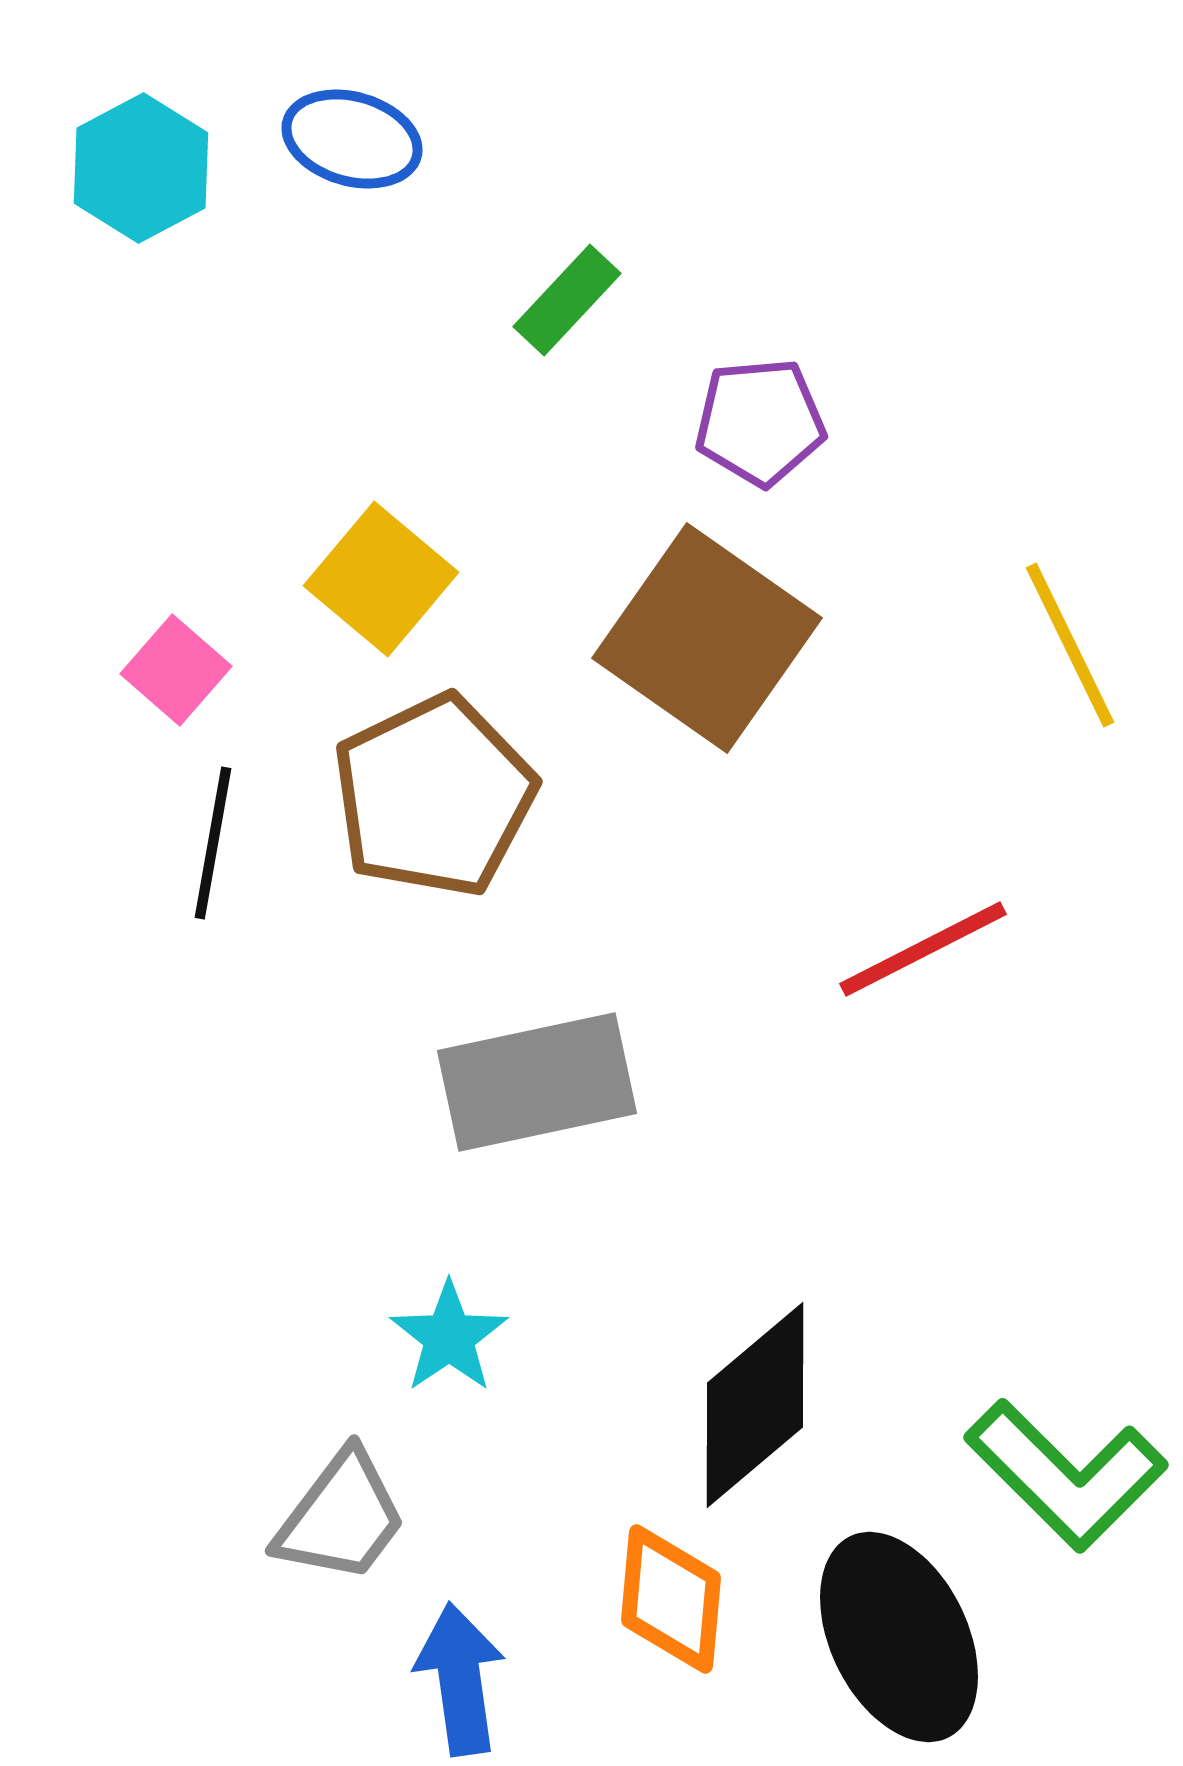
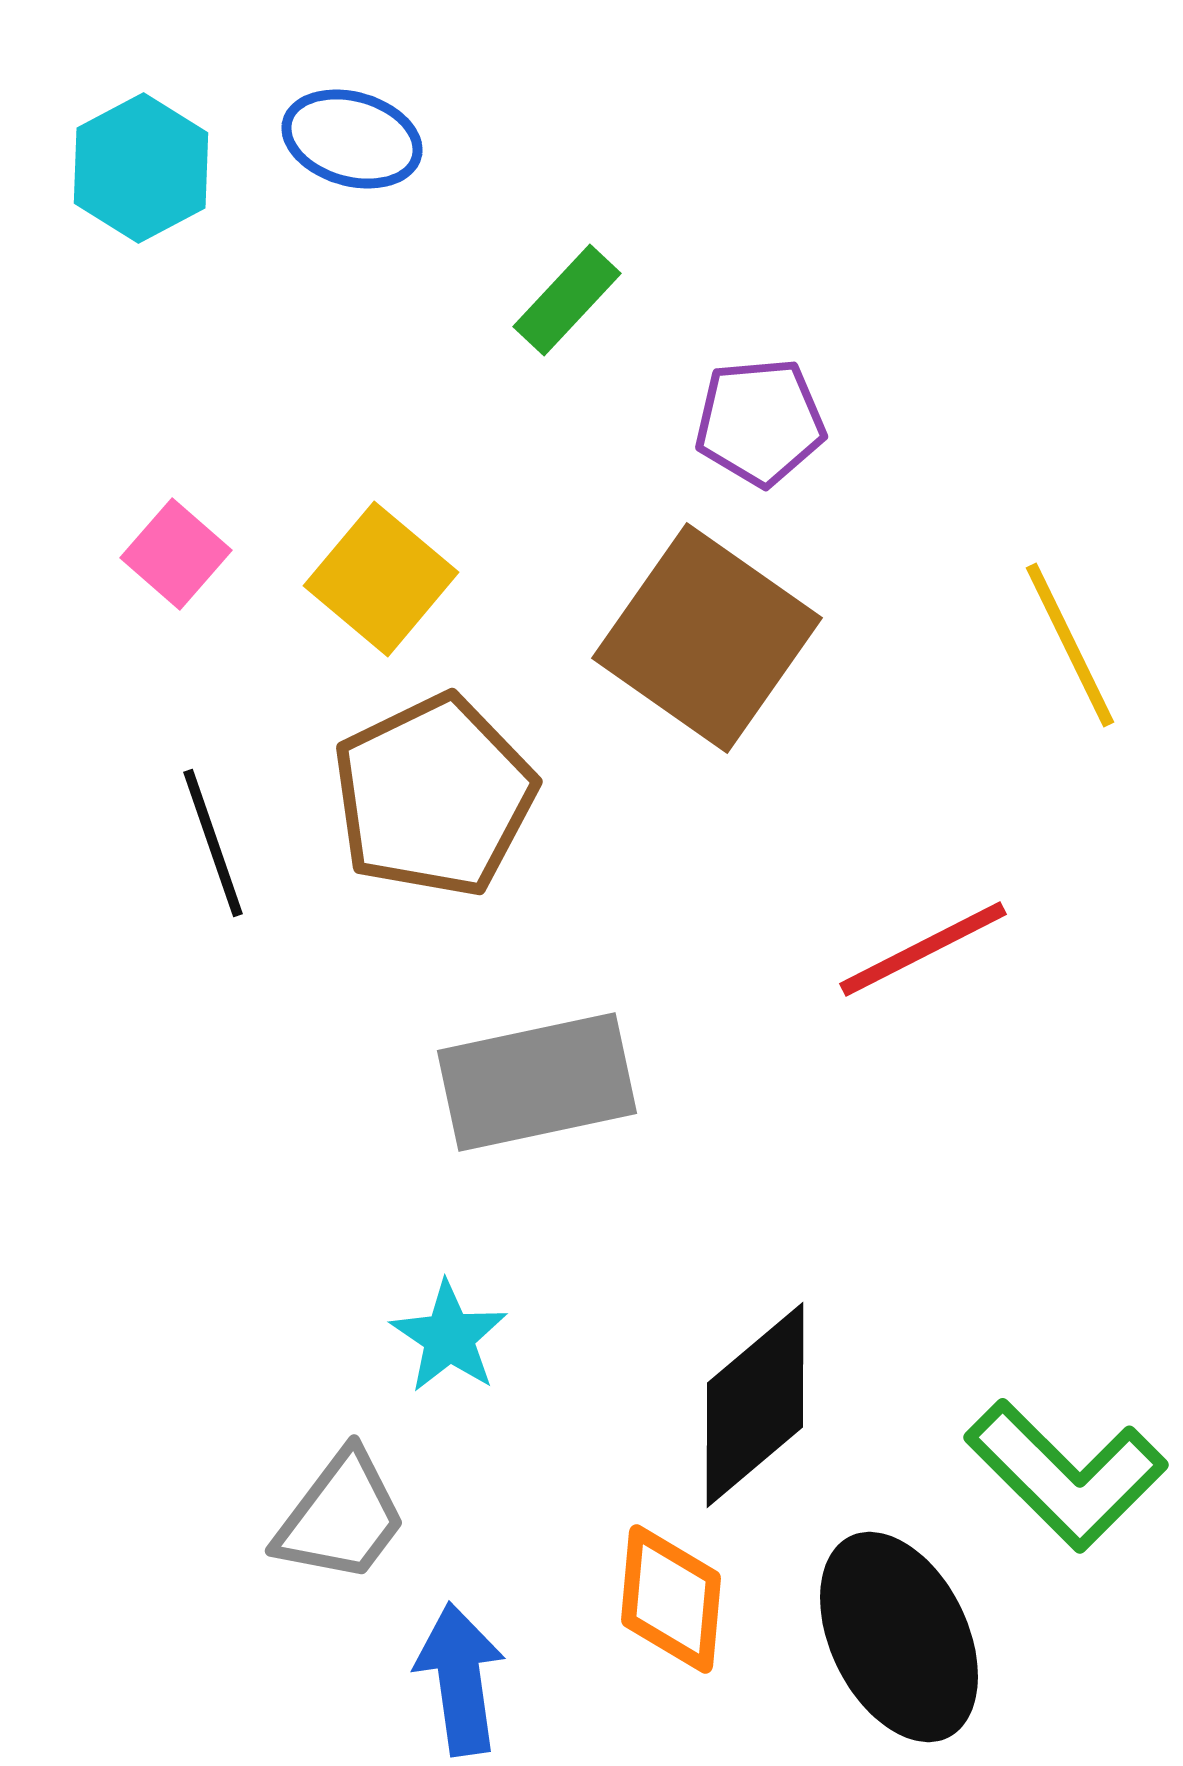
pink square: moved 116 px up
black line: rotated 29 degrees counterclockwise
cyan star: rotated 4 degrees counterclockwise
